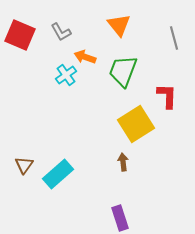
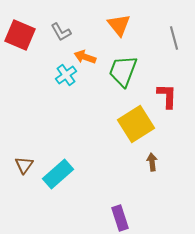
brown arrow: moved 29 px right
